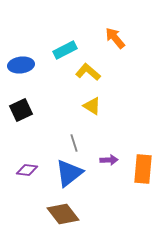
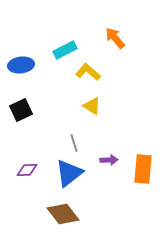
purple diamond: rotated 10 degrees counterclockwise
